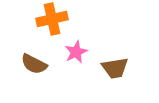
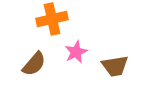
brown semicircle: rotated 76 degrees counterclockwise
brown trapezoid: moved 2 px up
